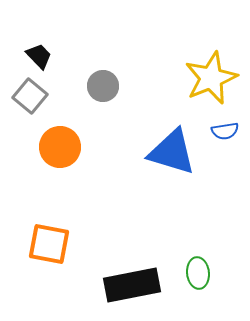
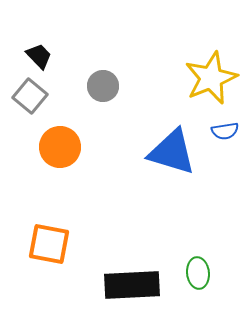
black rectangle: rotated 8 degrees clockwise
